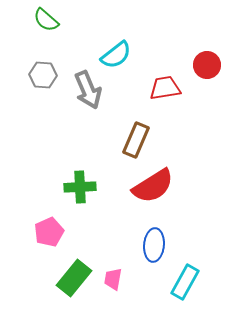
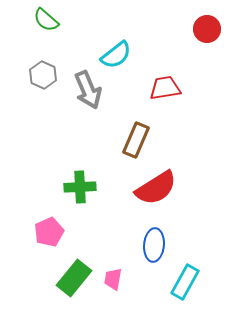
red circle: moved 36 px up
gray hexagon: rotated 20 degrees clockwise
red semicircle: moved 3 px right, 2 px down
